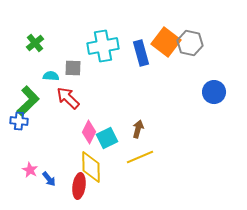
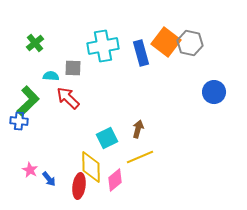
pink diamond: moved 26 px right, 48 px down; rotated 25 degrees clockwise
